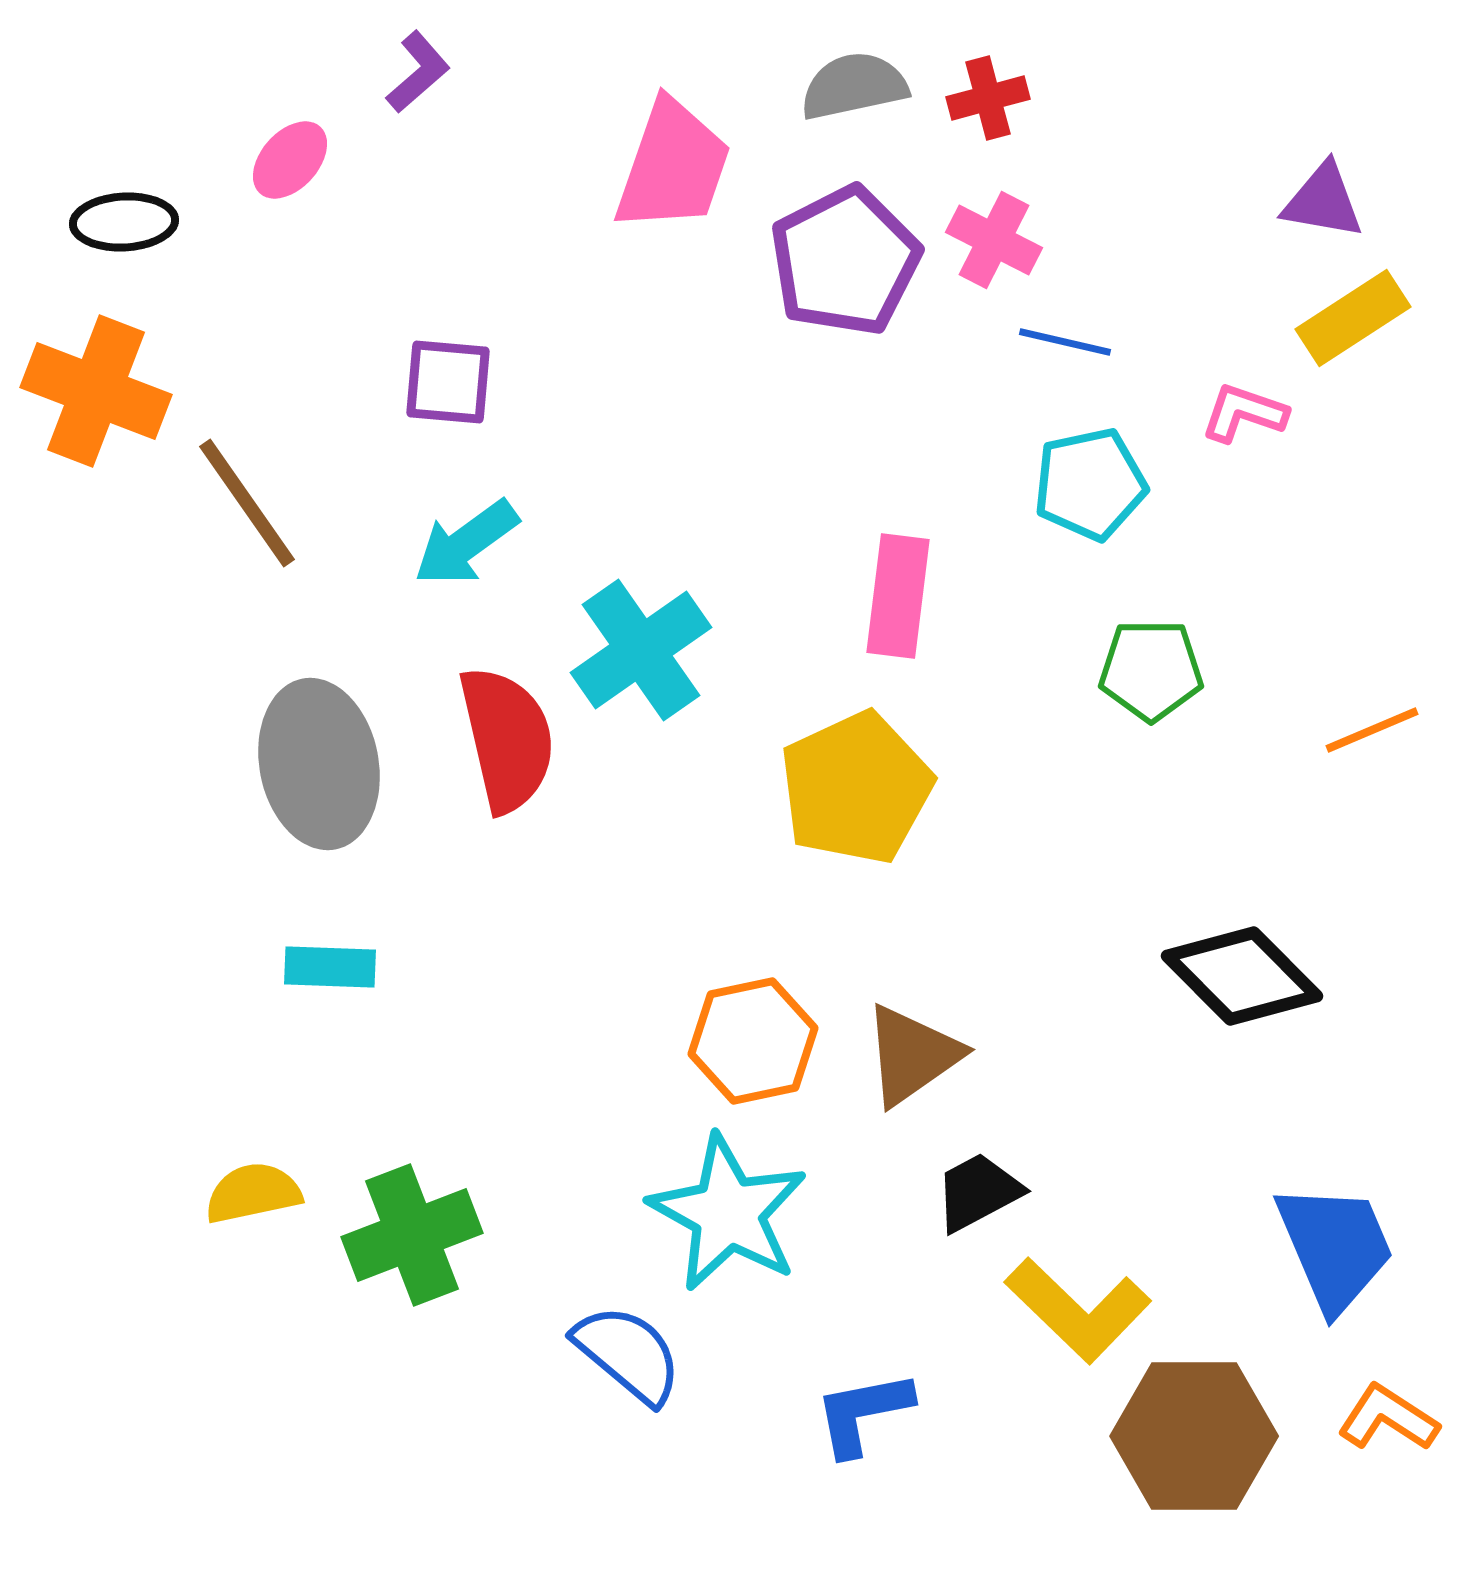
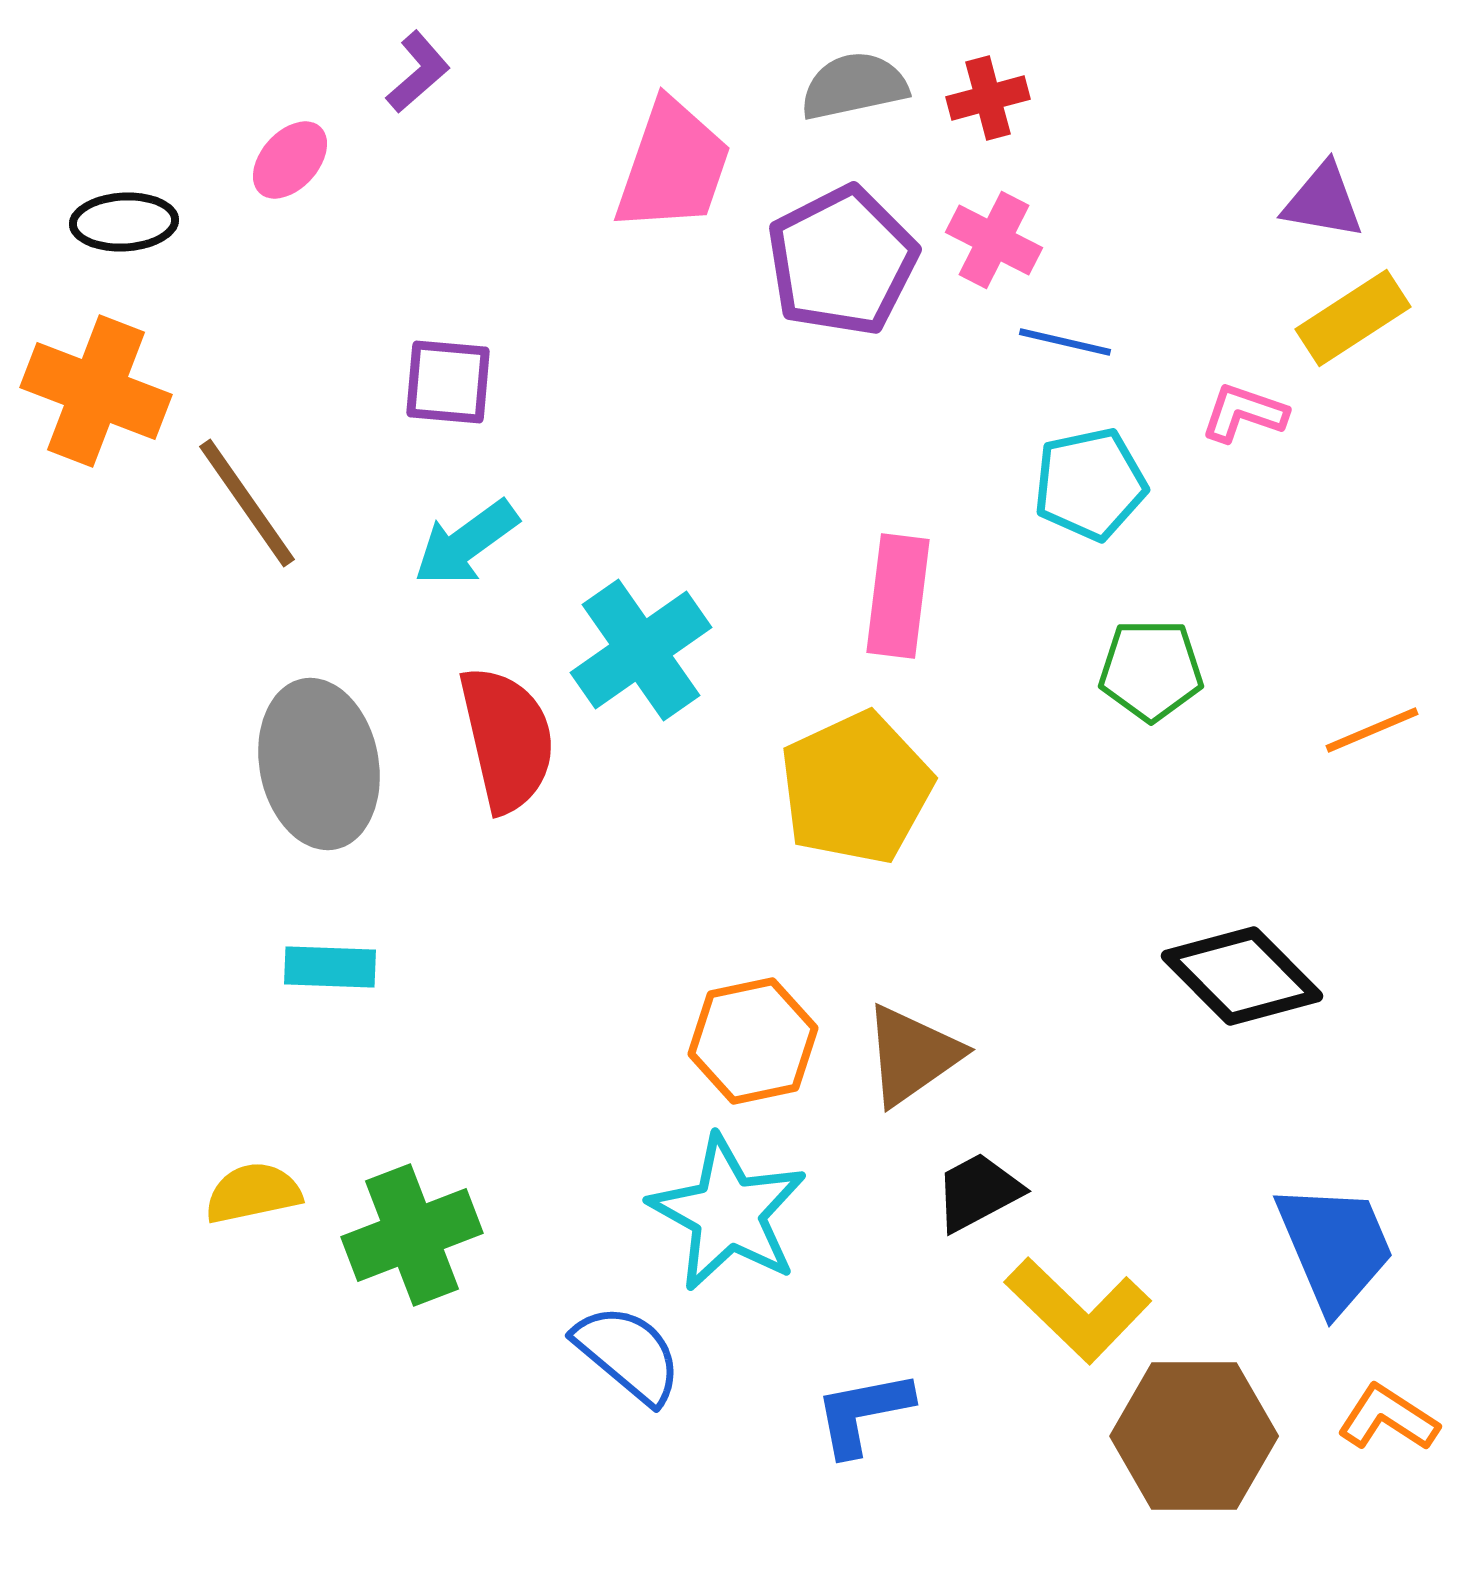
purple pentagon: moved 3 px left
